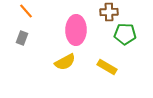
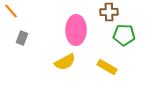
orange line: moved 15 px left
green pentagon: moved 1 px left, 1 px down
